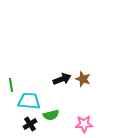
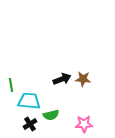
brown star: rotated 14 degrees counterclockwise
